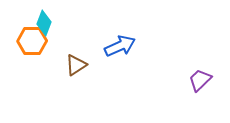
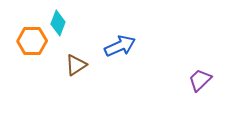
cyan diamond: moved 14 px right
